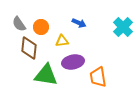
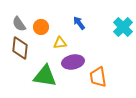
blue arrow: rotated 152 degrees counterclockwise
yellow triangle: moved 2 px left, 2 px down
brown diamond: moved 9 px left
green triangle: moved 1 px left, 1 px down
